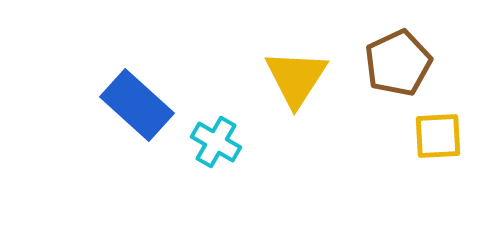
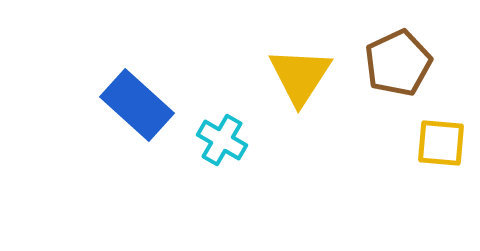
yellow triangle: moved 4 px right, 2 px up
yellow square: moved 3 px right, 7 px down; rotated 8 degrees clockwise
cyan cross: moved 6 px right, 2 px up
